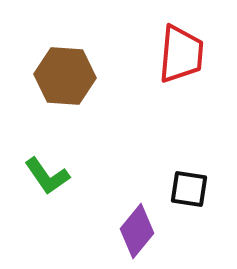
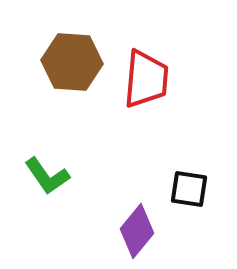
red trapezoid: moved 35 px left, 25 px down
brown hexagon: moved 7 px right, 14 px up
